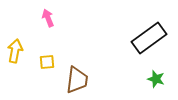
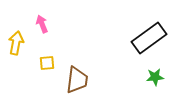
pink arrow: moved 6 px left, 6 px down
yellow arrow: moved 1 px right, 8 px up
yellow square: moved 1 px down
green star: moved 1 px left, 2 px up; rotated 24 degrees counterclockwise
